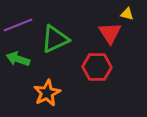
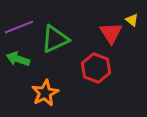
yellow triangle: moved 5 px right, 6 px down; rotated 24 degrees clockwise
purple line: moved 1 px right, 2 px down
red triangle: moved 1 px right
red hexagon: moved 1 px left, 1 px down; rotated 20 degrees clockwise
orange star: moved 2 px left
